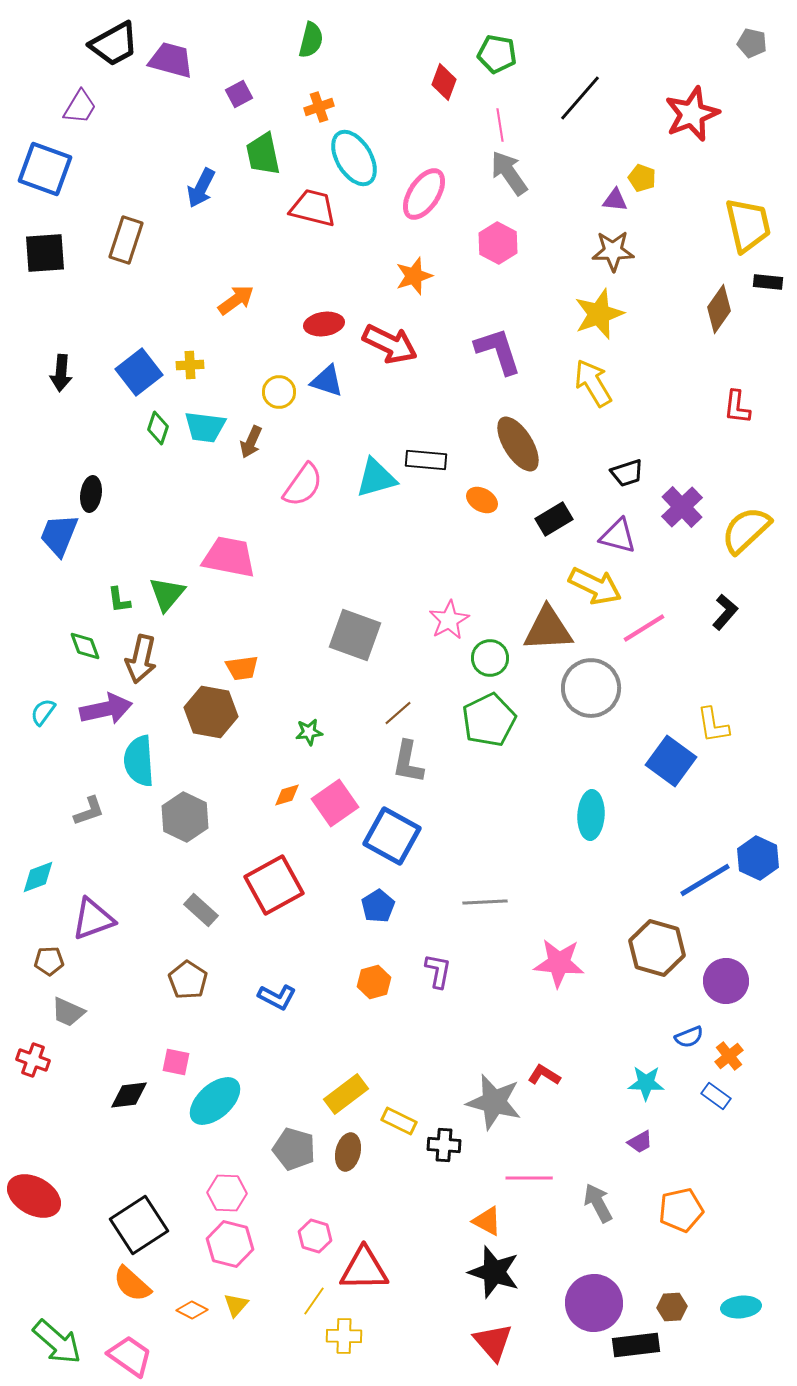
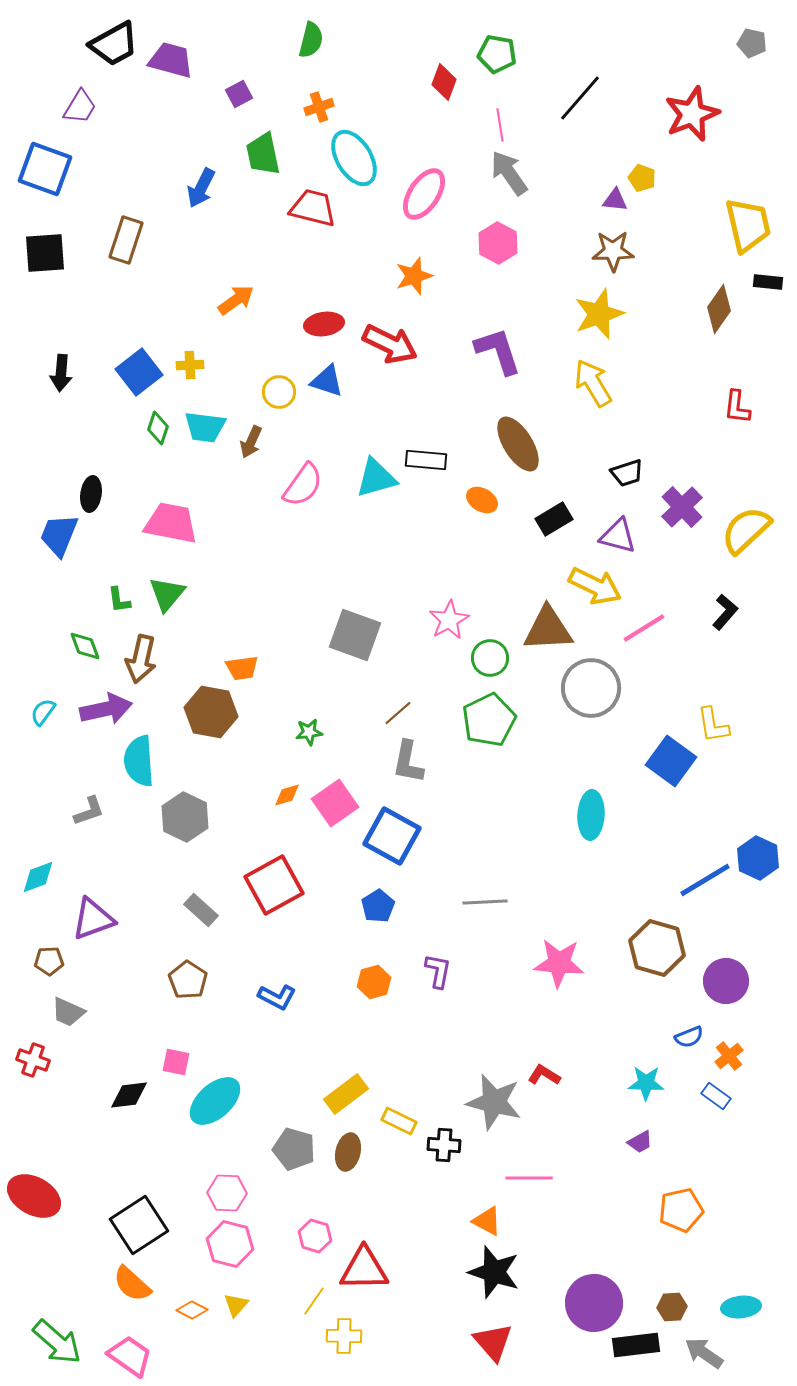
pink trapezoid at (229, 557): moved 58 px left, 34 px up
gray arrow at (598, 1203): moved 106 px right, 150 px down; rotated 27 degrees counterclockwise
